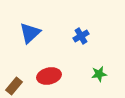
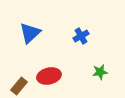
green star: moved 1 px right, 2 px up
brown rectangle: moved 5 px right
